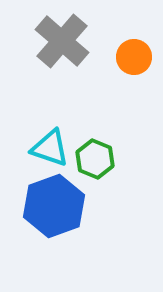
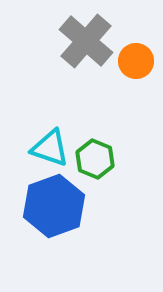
gray cross: moved 24 px right
orange circle: moved 2 px right, 4 px down
